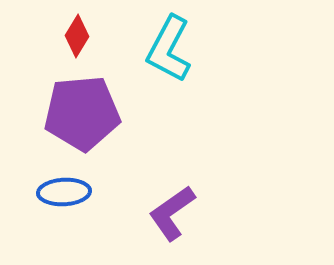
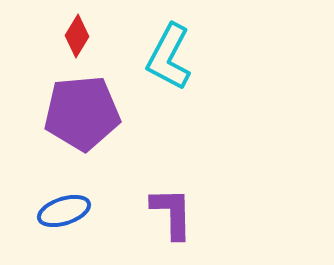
cyan L-shape: moved 8 px down
blue ellipse: moved 19 px down; rotated 15 degrees counterclockwise
purple L-shape: rotated 124 degrees clockwise
